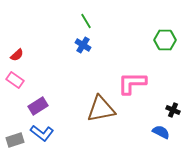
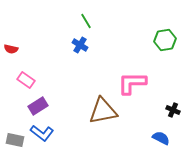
green hexagon: rotated 10 degrees counterclockwise
blue cross: moved 3 px left
red semicircle: moved 6 px left, 6 px up; rotated 56 degrees clockwise
pink rectangle: moved 11 px right
brown triangle: moved 2 px right, 2 px down
blue semicircle: moved 6 px down
gray rectangle: rotated 30 degrees clockwise
